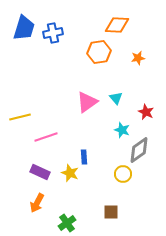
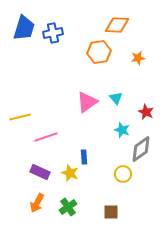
gray diamond: moved 2 px right, 1 px up
green cross: moved 1 px right, 16 px up
